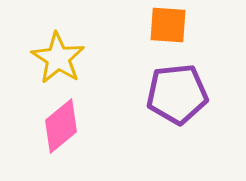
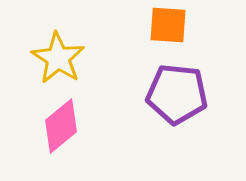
purple pentagon: rotated 12 degrees clockwise
